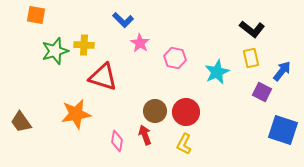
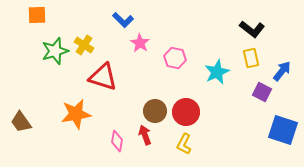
orange square: moved 1 px right; rotated 12 degrees counterclockwise
yellow cross: rotated 30 degrees clockwise
